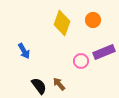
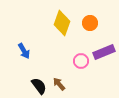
orange circle: moved 3 px left, 3 px down
